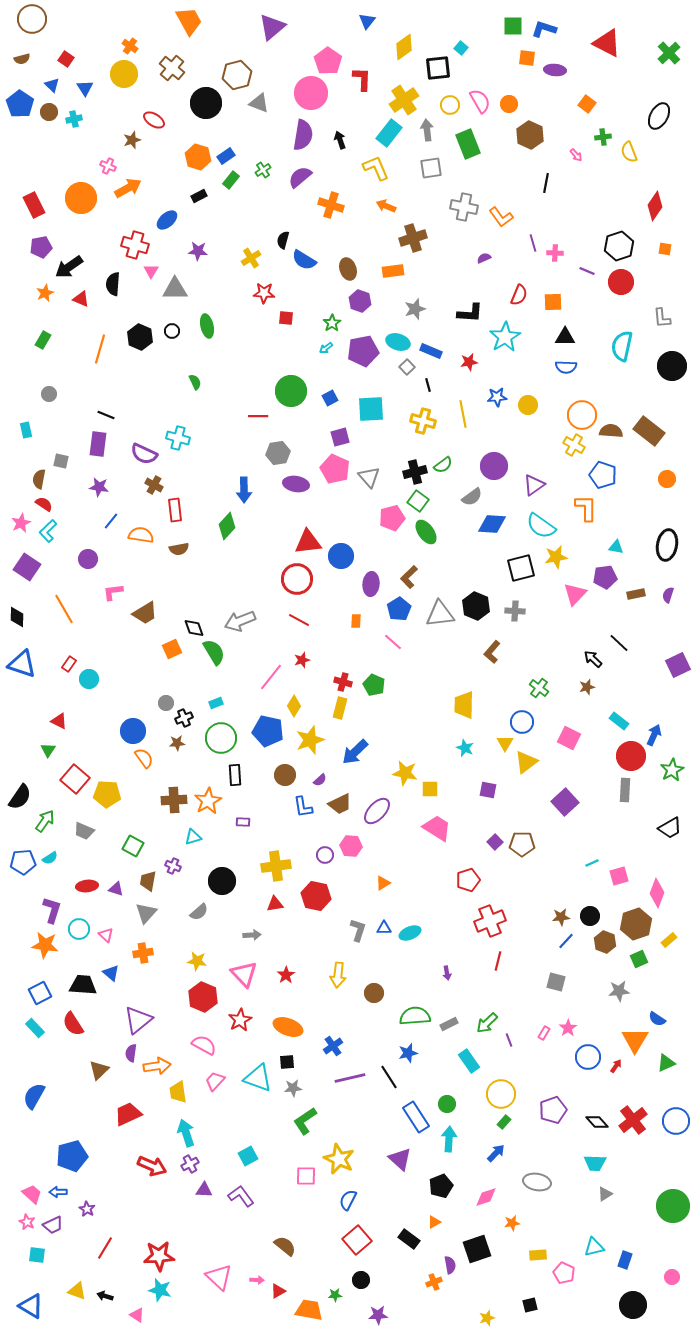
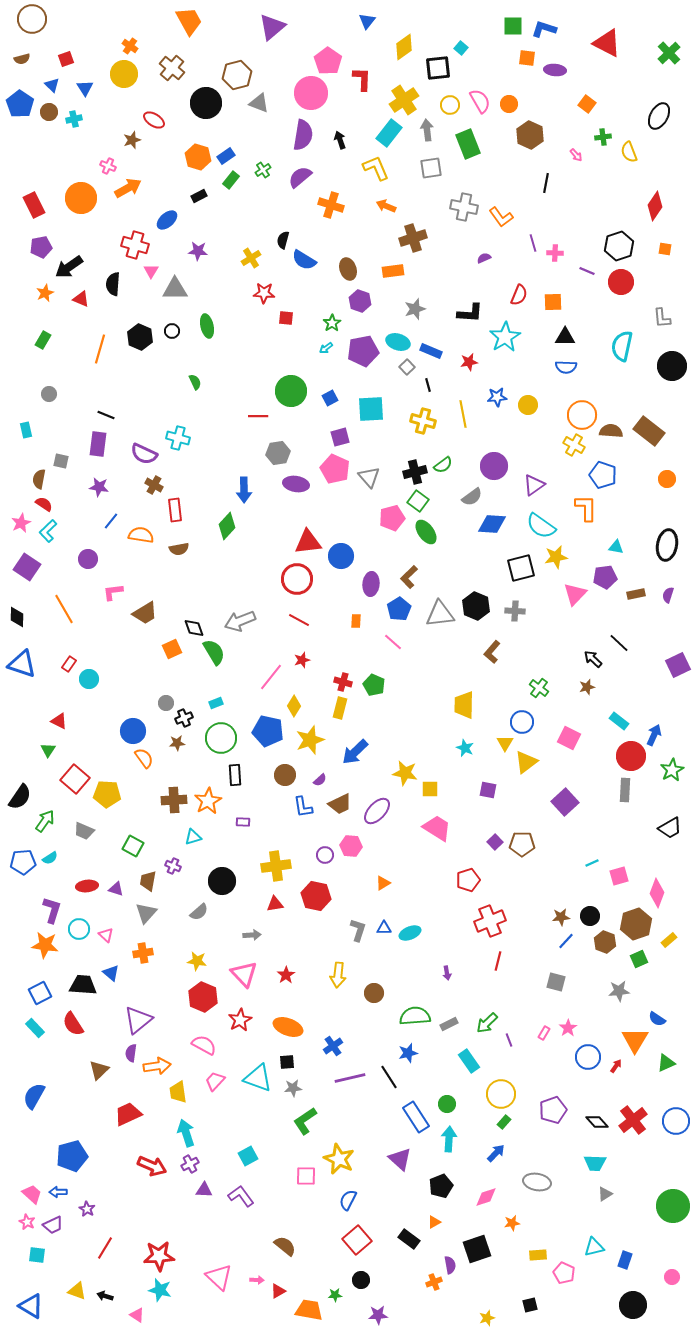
red square at (66, 59): rotated 35 degrees clockwise
